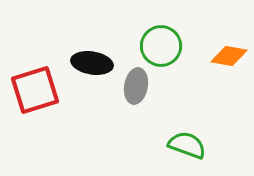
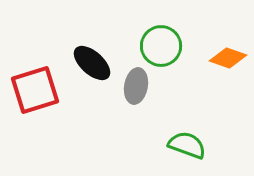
orange diamond: moved 1 px left, 2 px down; rotated 9 degrees clockwise
black ellipse: rotated 33 degrees clockwise
